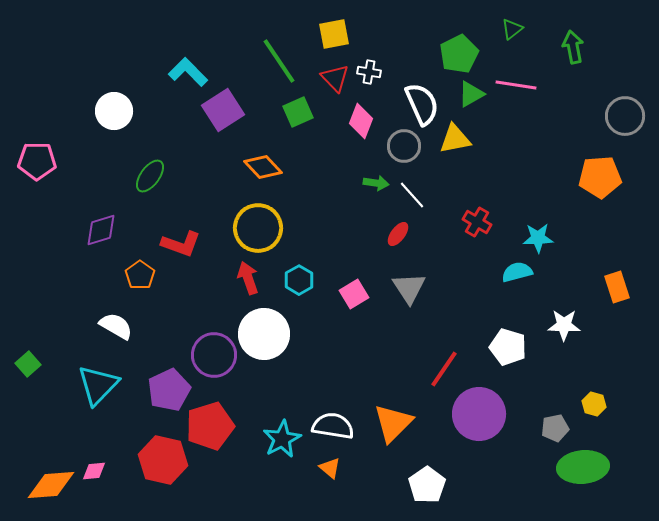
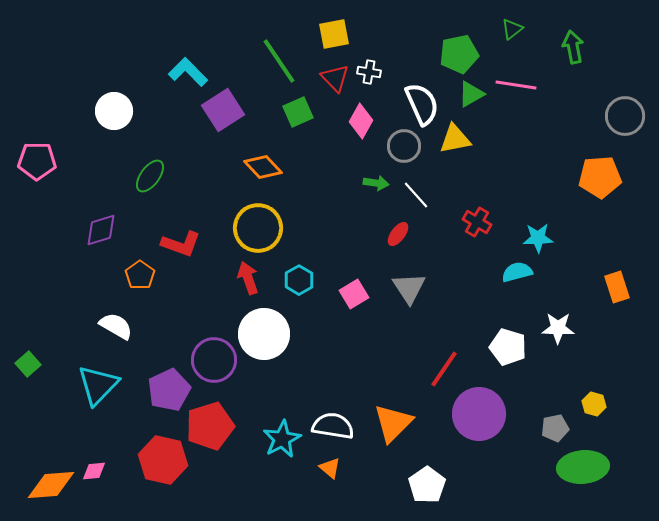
green pentagon at (459, 54): rotated 15 degrees clockwise
pink diamond at (361, 121): rotated 8 degrees clockwise
white line at (412, 195): moved 4 px right
white star at (564, 325): moved 6 px left, 3 px down
purple circle at (214, 355): moved 5 px down
